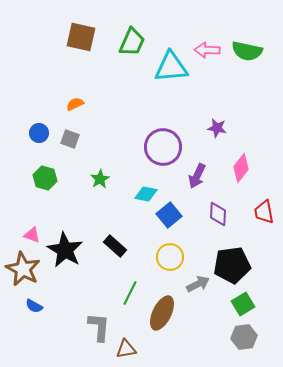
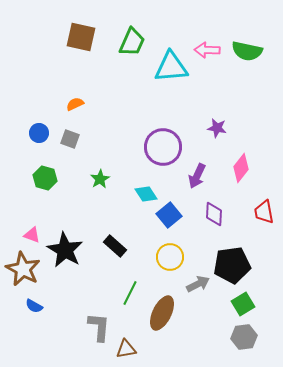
cyan diamond: rotated 45 degrees clockwise
purple diamond: moved 4 px left
